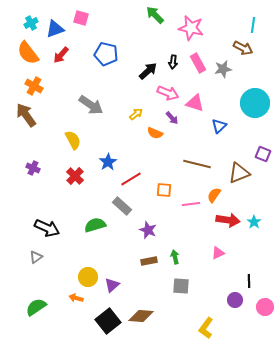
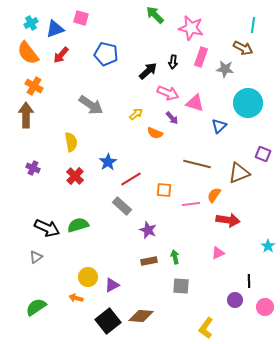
pink rectangle at (198, 63): moved 3 px right, 6 px up; rotated 48 degrees clockwise
gray star at (223, 69): moved 2 px right; rotated 18 degrees clockwise
cyan circle at (255, 103): moved 7 px left
brown arrow at (26, 115): rotated 35 degrees clockwise
yellow semicircle at (73, 140): moved 2 px left, 2 px down; rotated 18 degrees clockwise
cyan star at (254, 222): moved 14 px right, 24 px down
green semicircle at (95, 225): moved 17 px left
purple triangle at (112, 285): rotated 14 degrees clockwise
